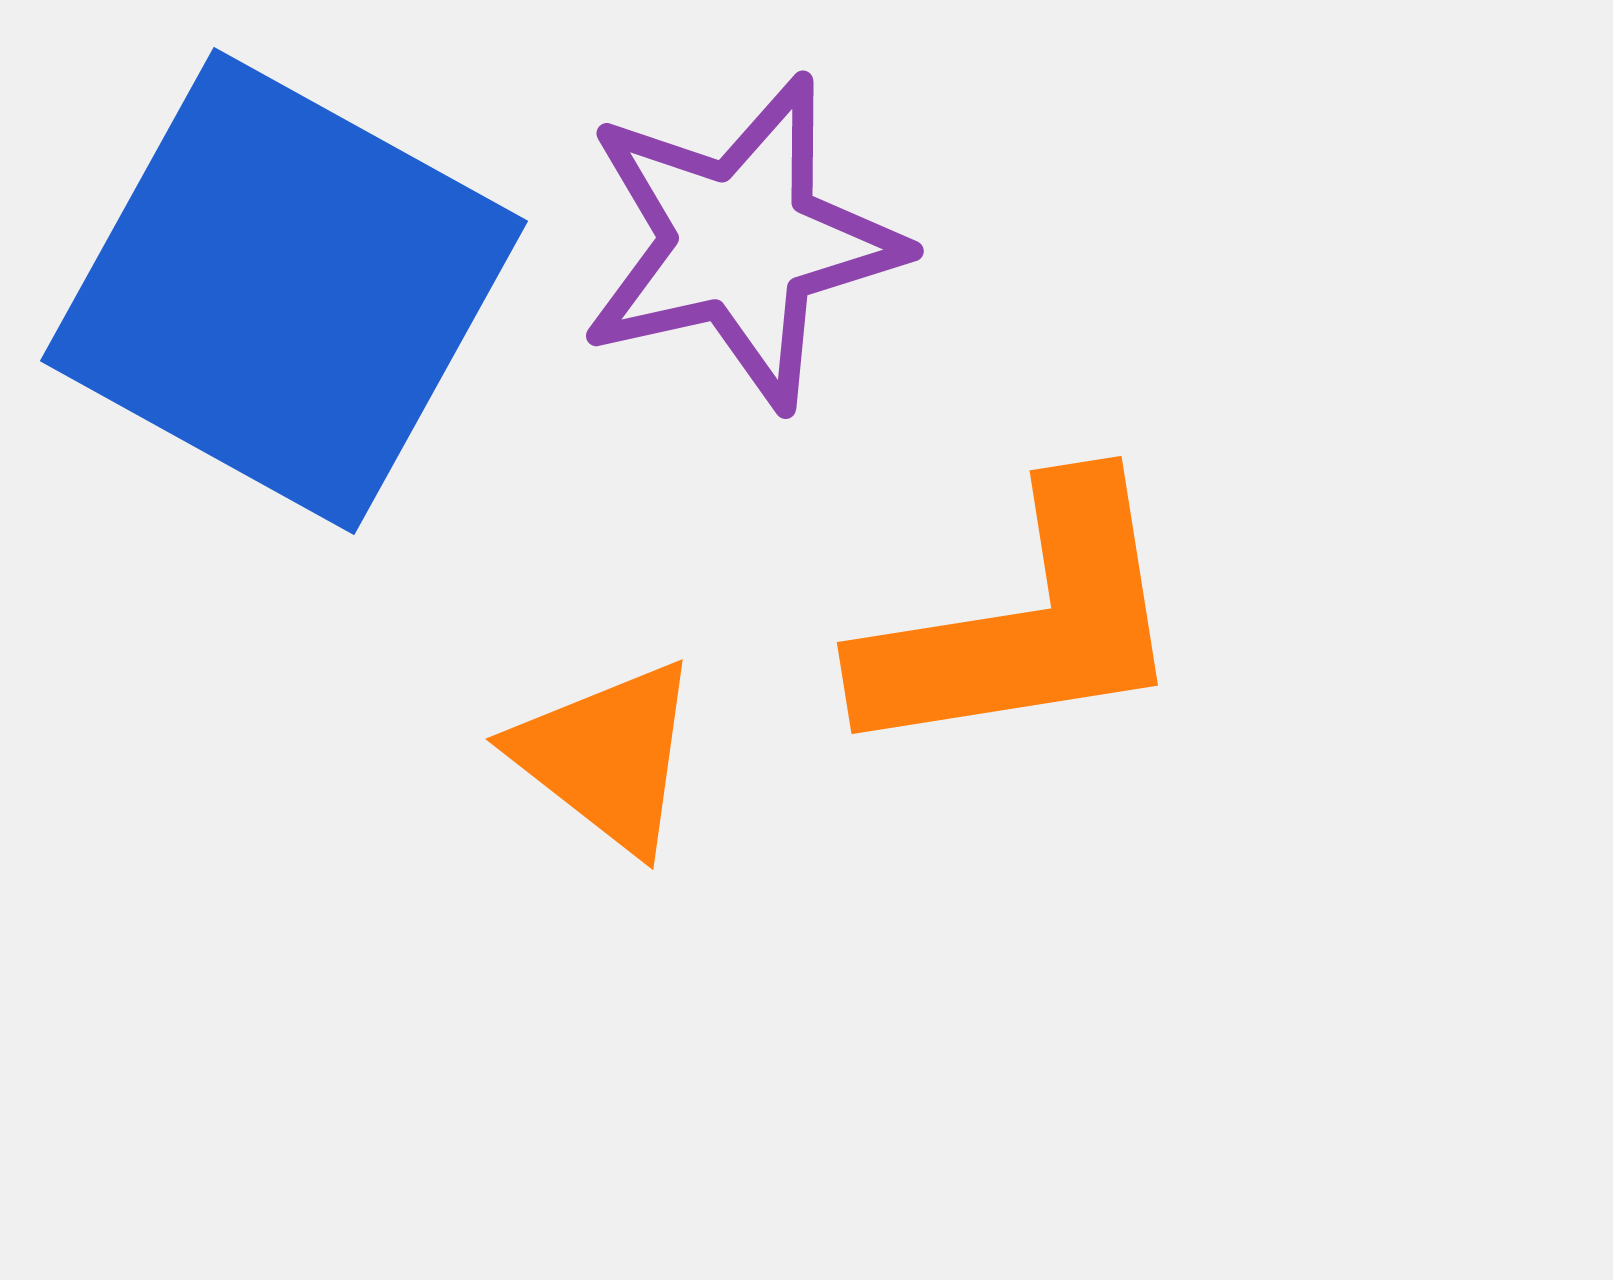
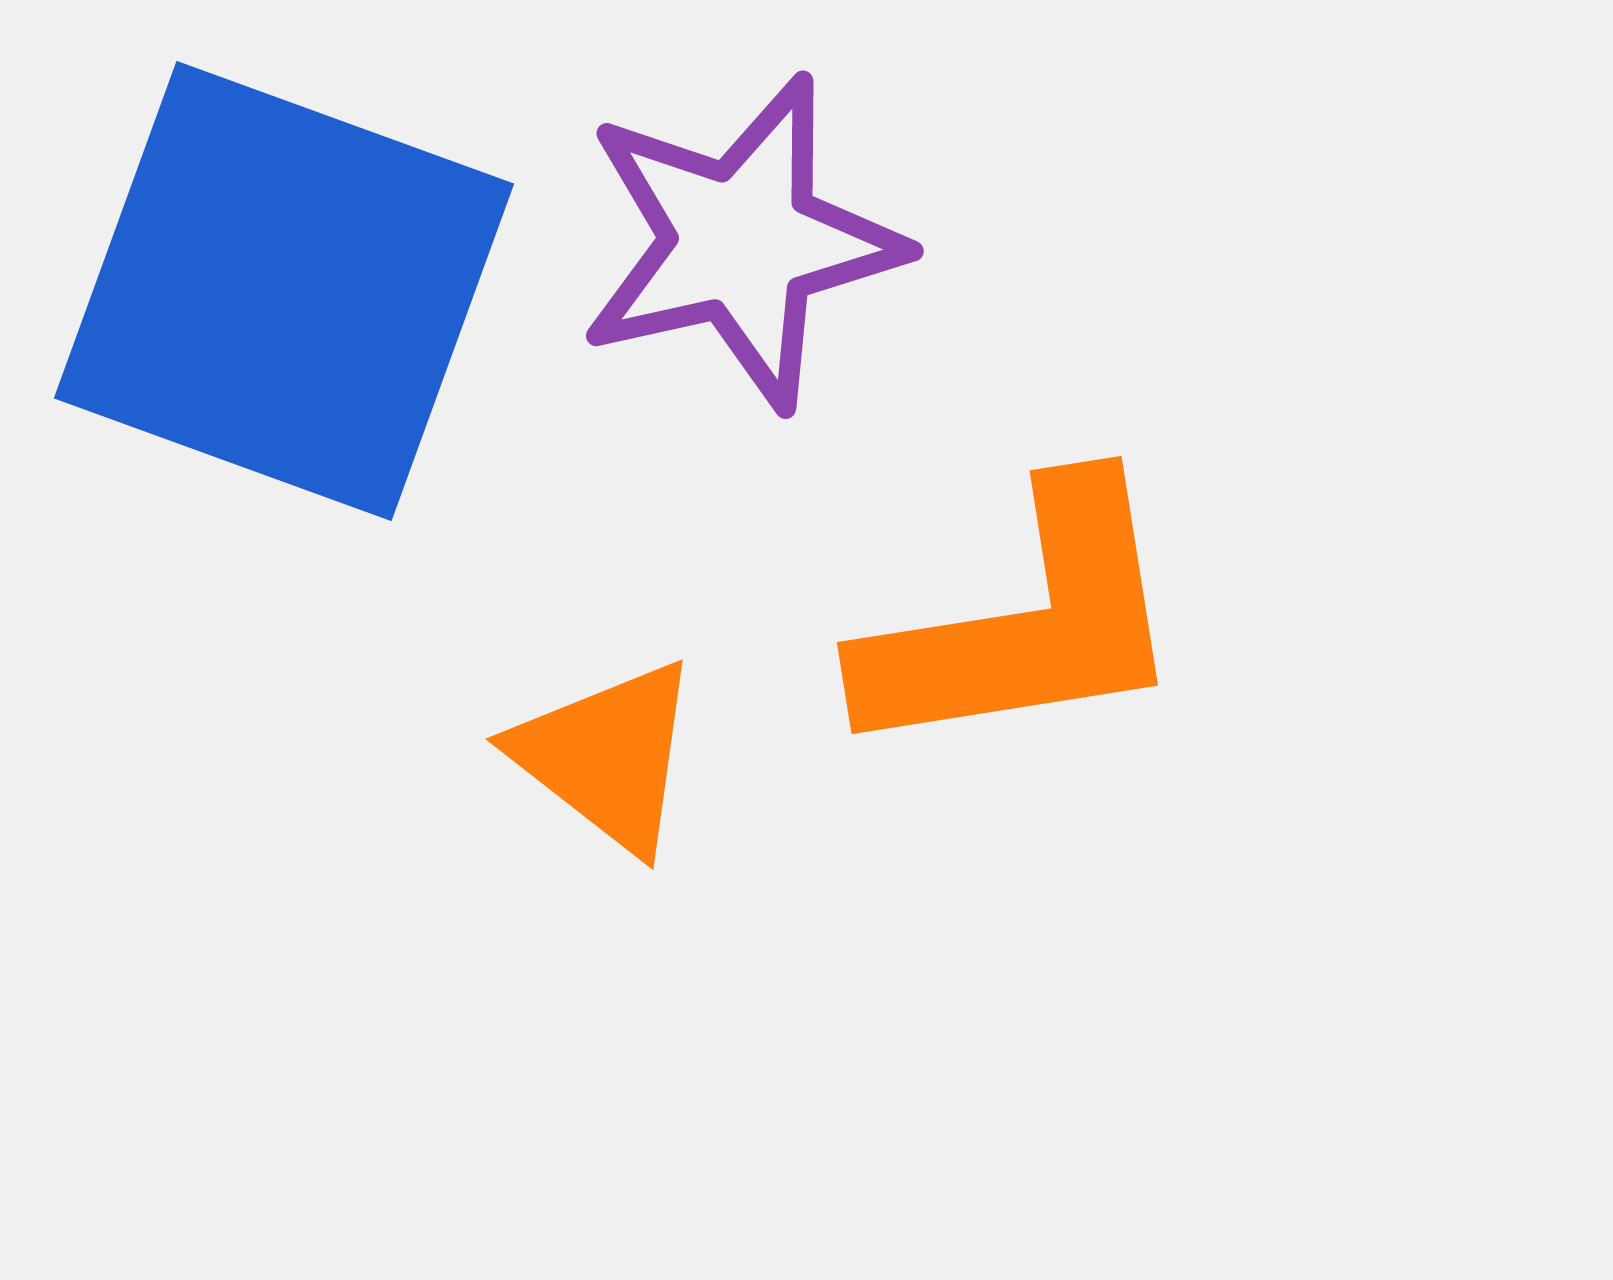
blue square: rotated 9 degrees counterclockwise
